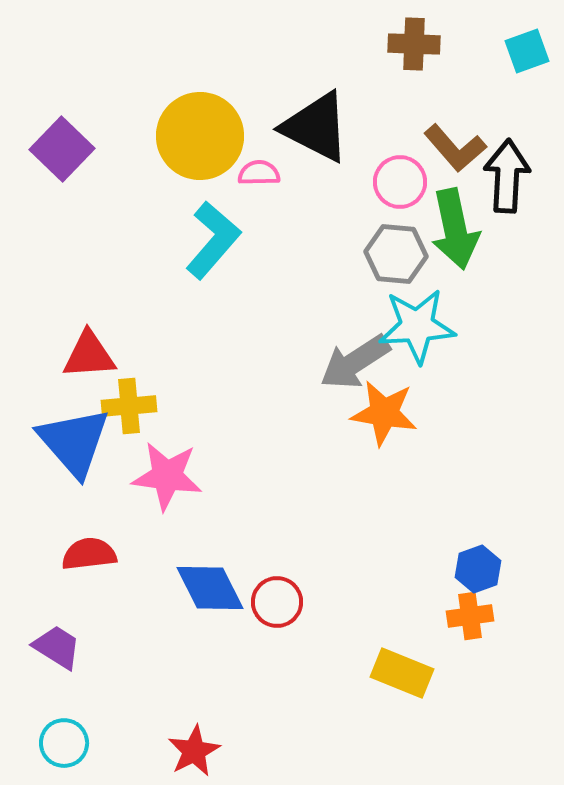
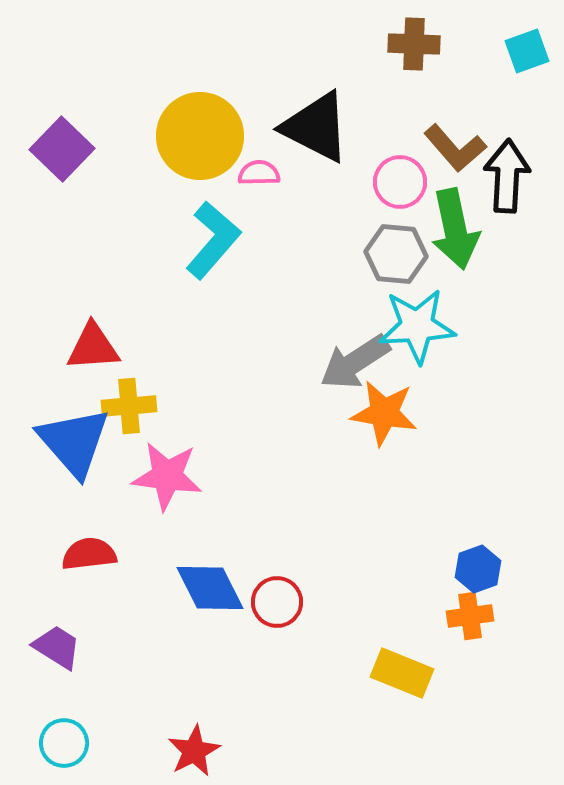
red triangle: moved 4 px right, 8 px up
